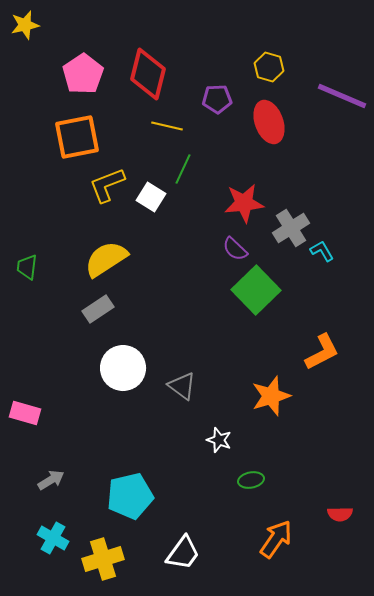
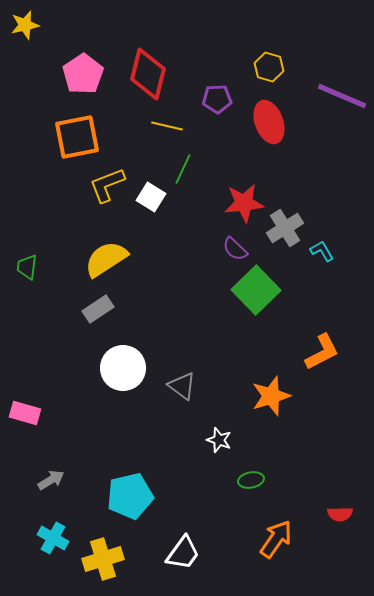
gray cross: moved 6 px left
